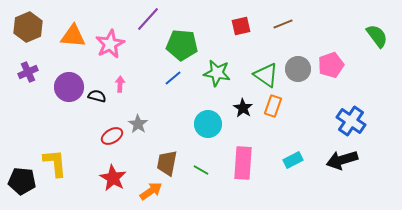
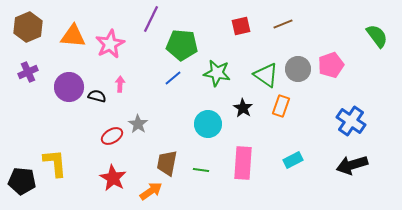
purple line: moved 3 px right; rotated 16 degrees counterclockwise
orange rectangle: moved 8 px right
black arrow: moved 10 px right, 5 px down
green line: rotated 21 degrees counterclockwise
